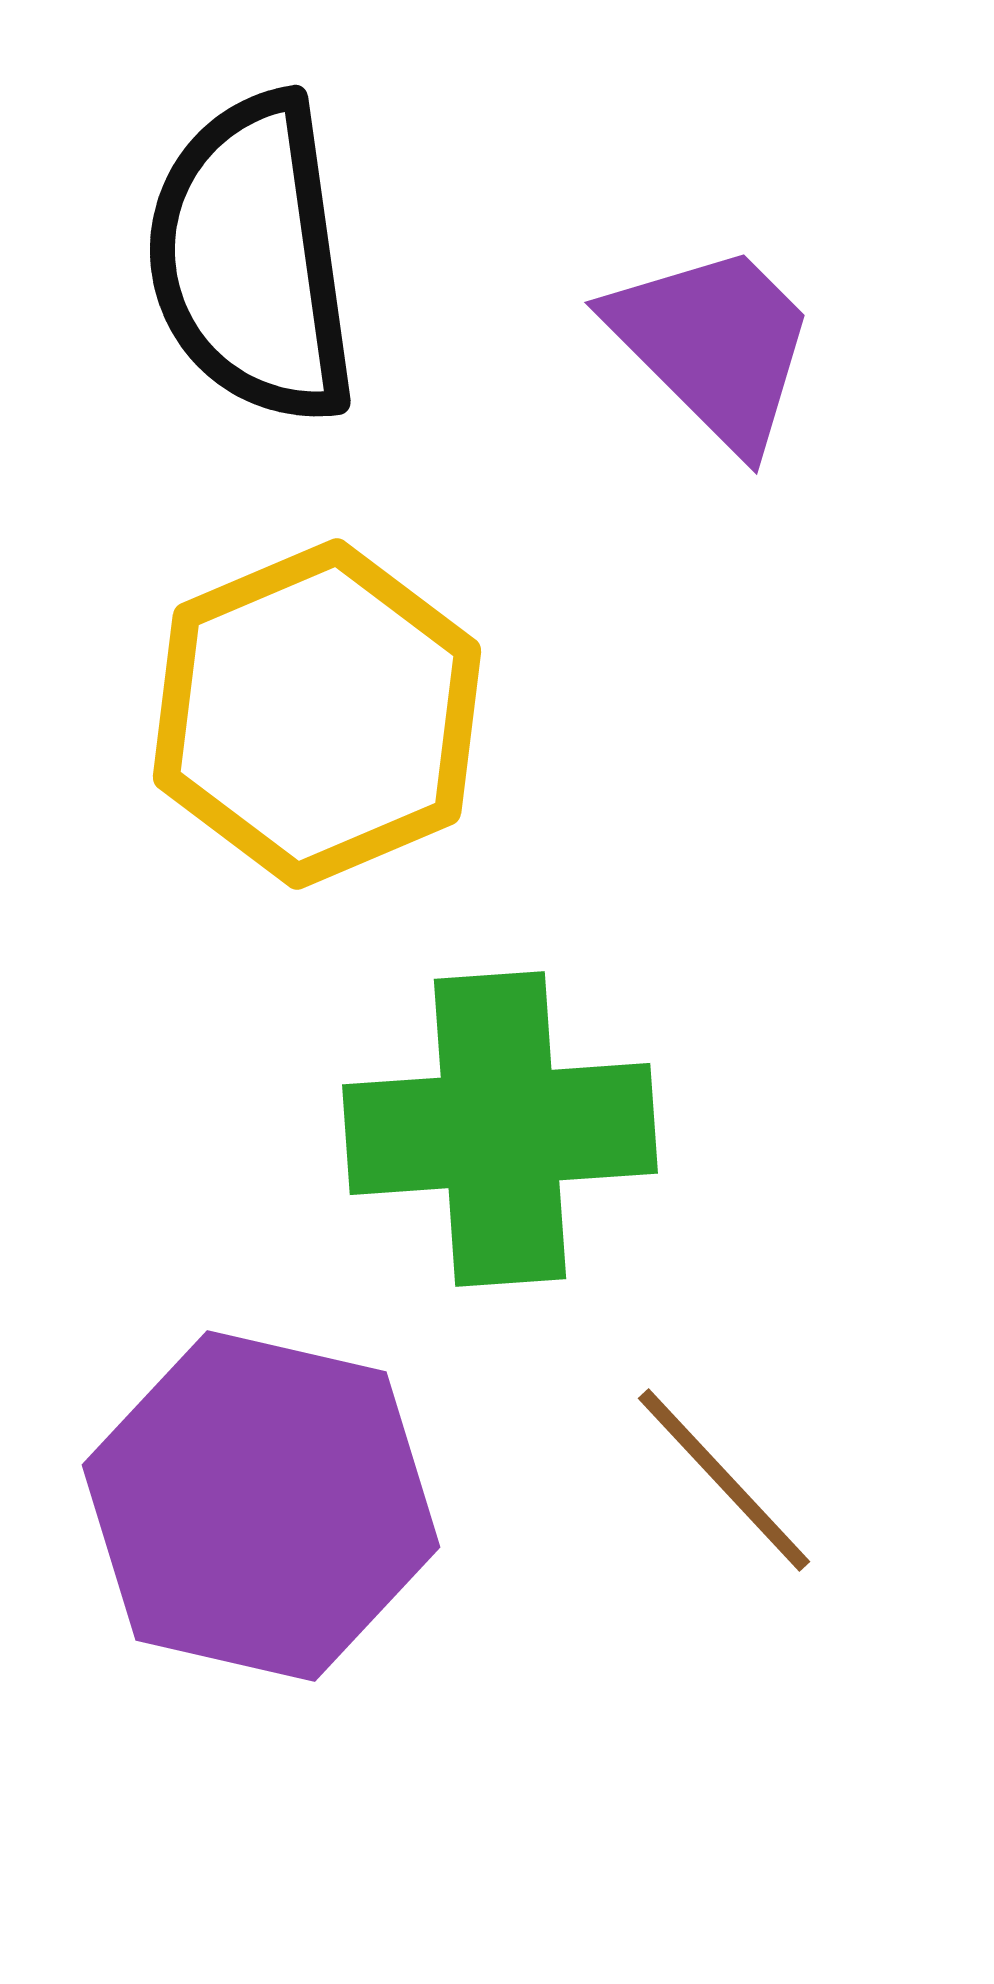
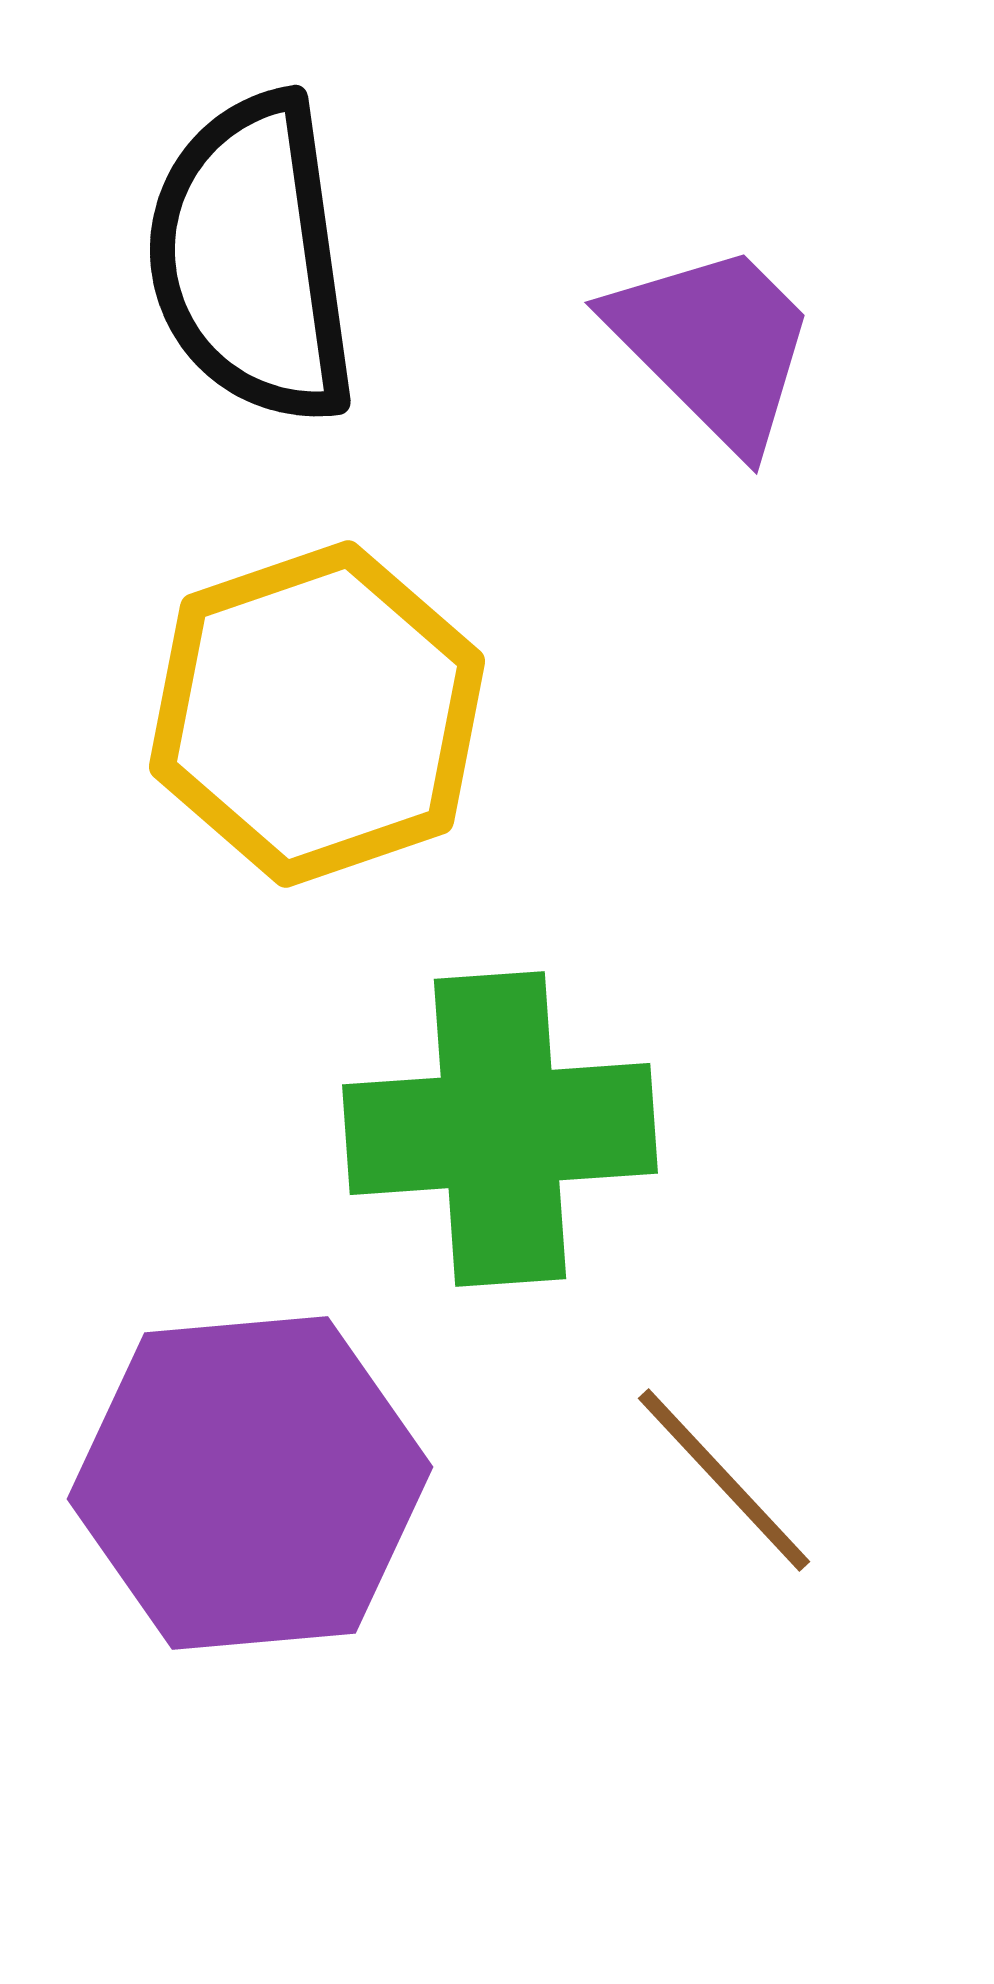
yellow hexagon: rotated 4 degrees clockwise
purple hexagon: moved 11 px left, 23 px up; rotated 18 degrees counterclockwise
